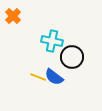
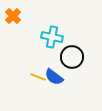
cyan cross: moved 4 px up
